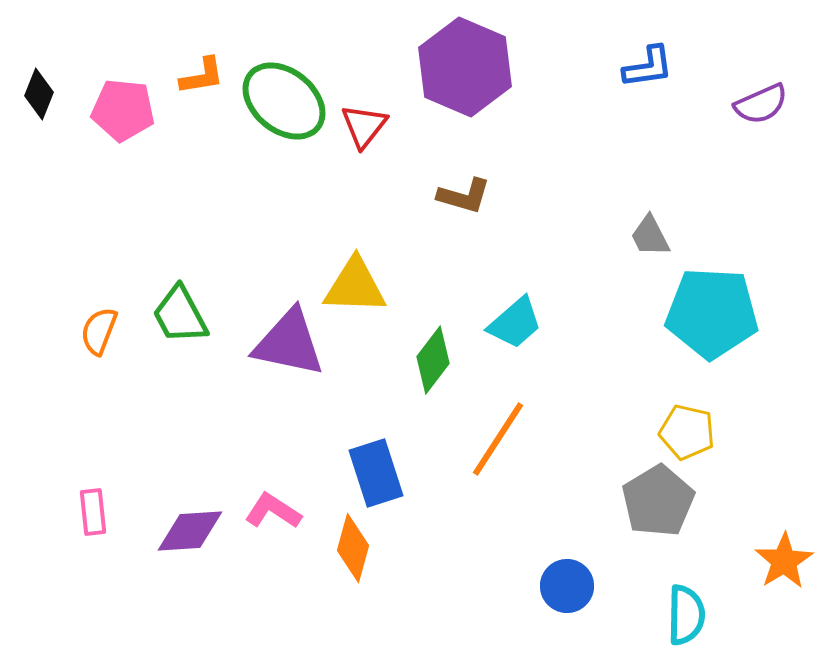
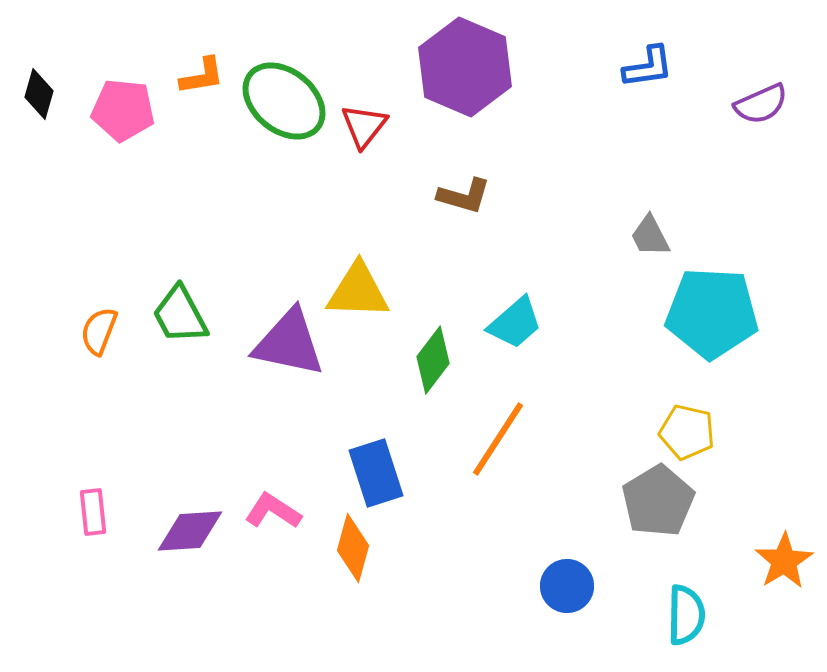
black diamond: rotated 6 degrees counterclockwise
yellow triangle: moved 3 px right, 5 px down
